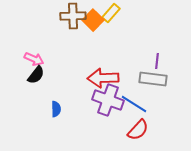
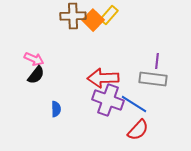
yellow rectangle: moved 2 px left, 2 px down
